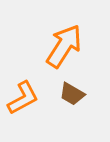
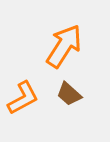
brown trapezoid: moved 3 px left; rotated 12 degrees clockwise
